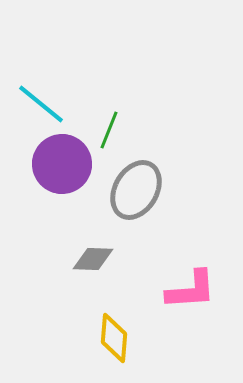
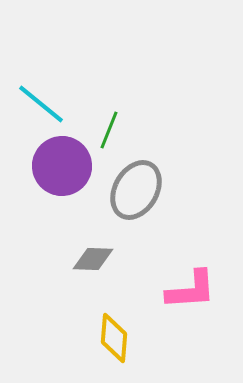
purple circle: moved 2 px down
